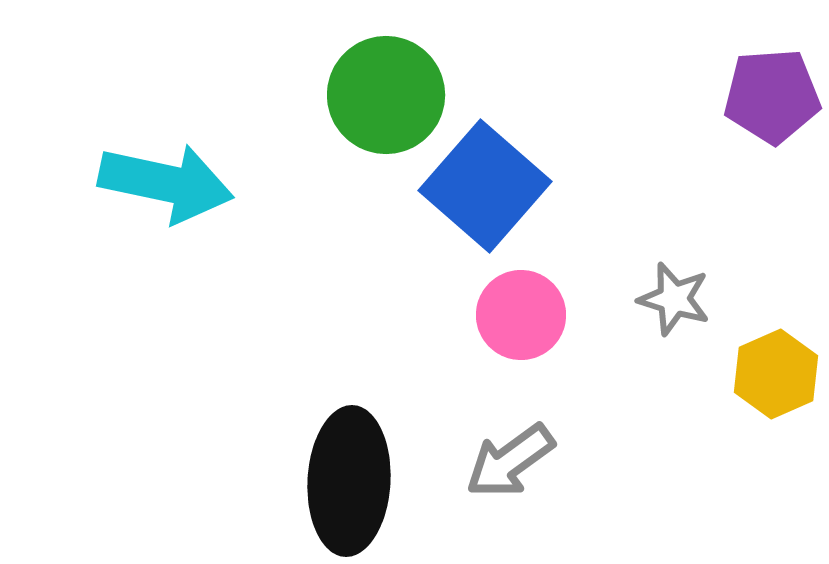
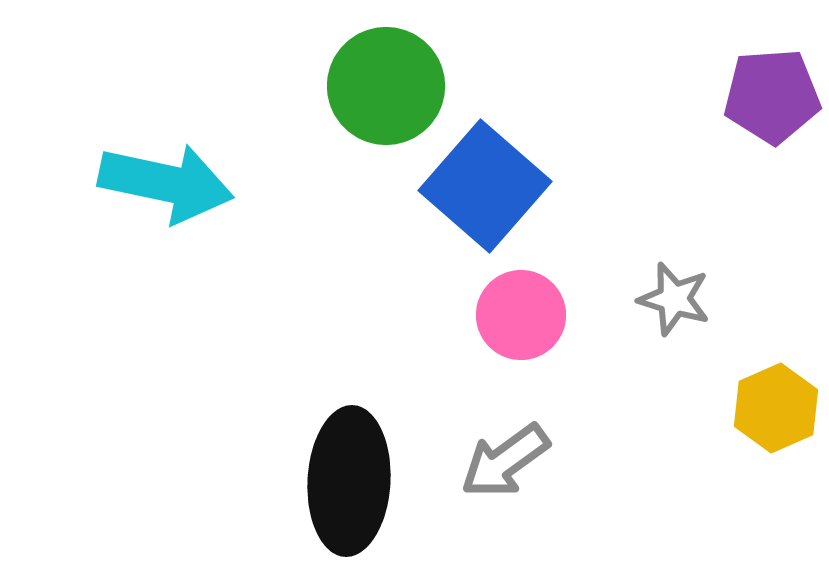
green circle: moved 9 px up
yellow hexagon: moved 34 px down
gray arrow: moved 5 px left
